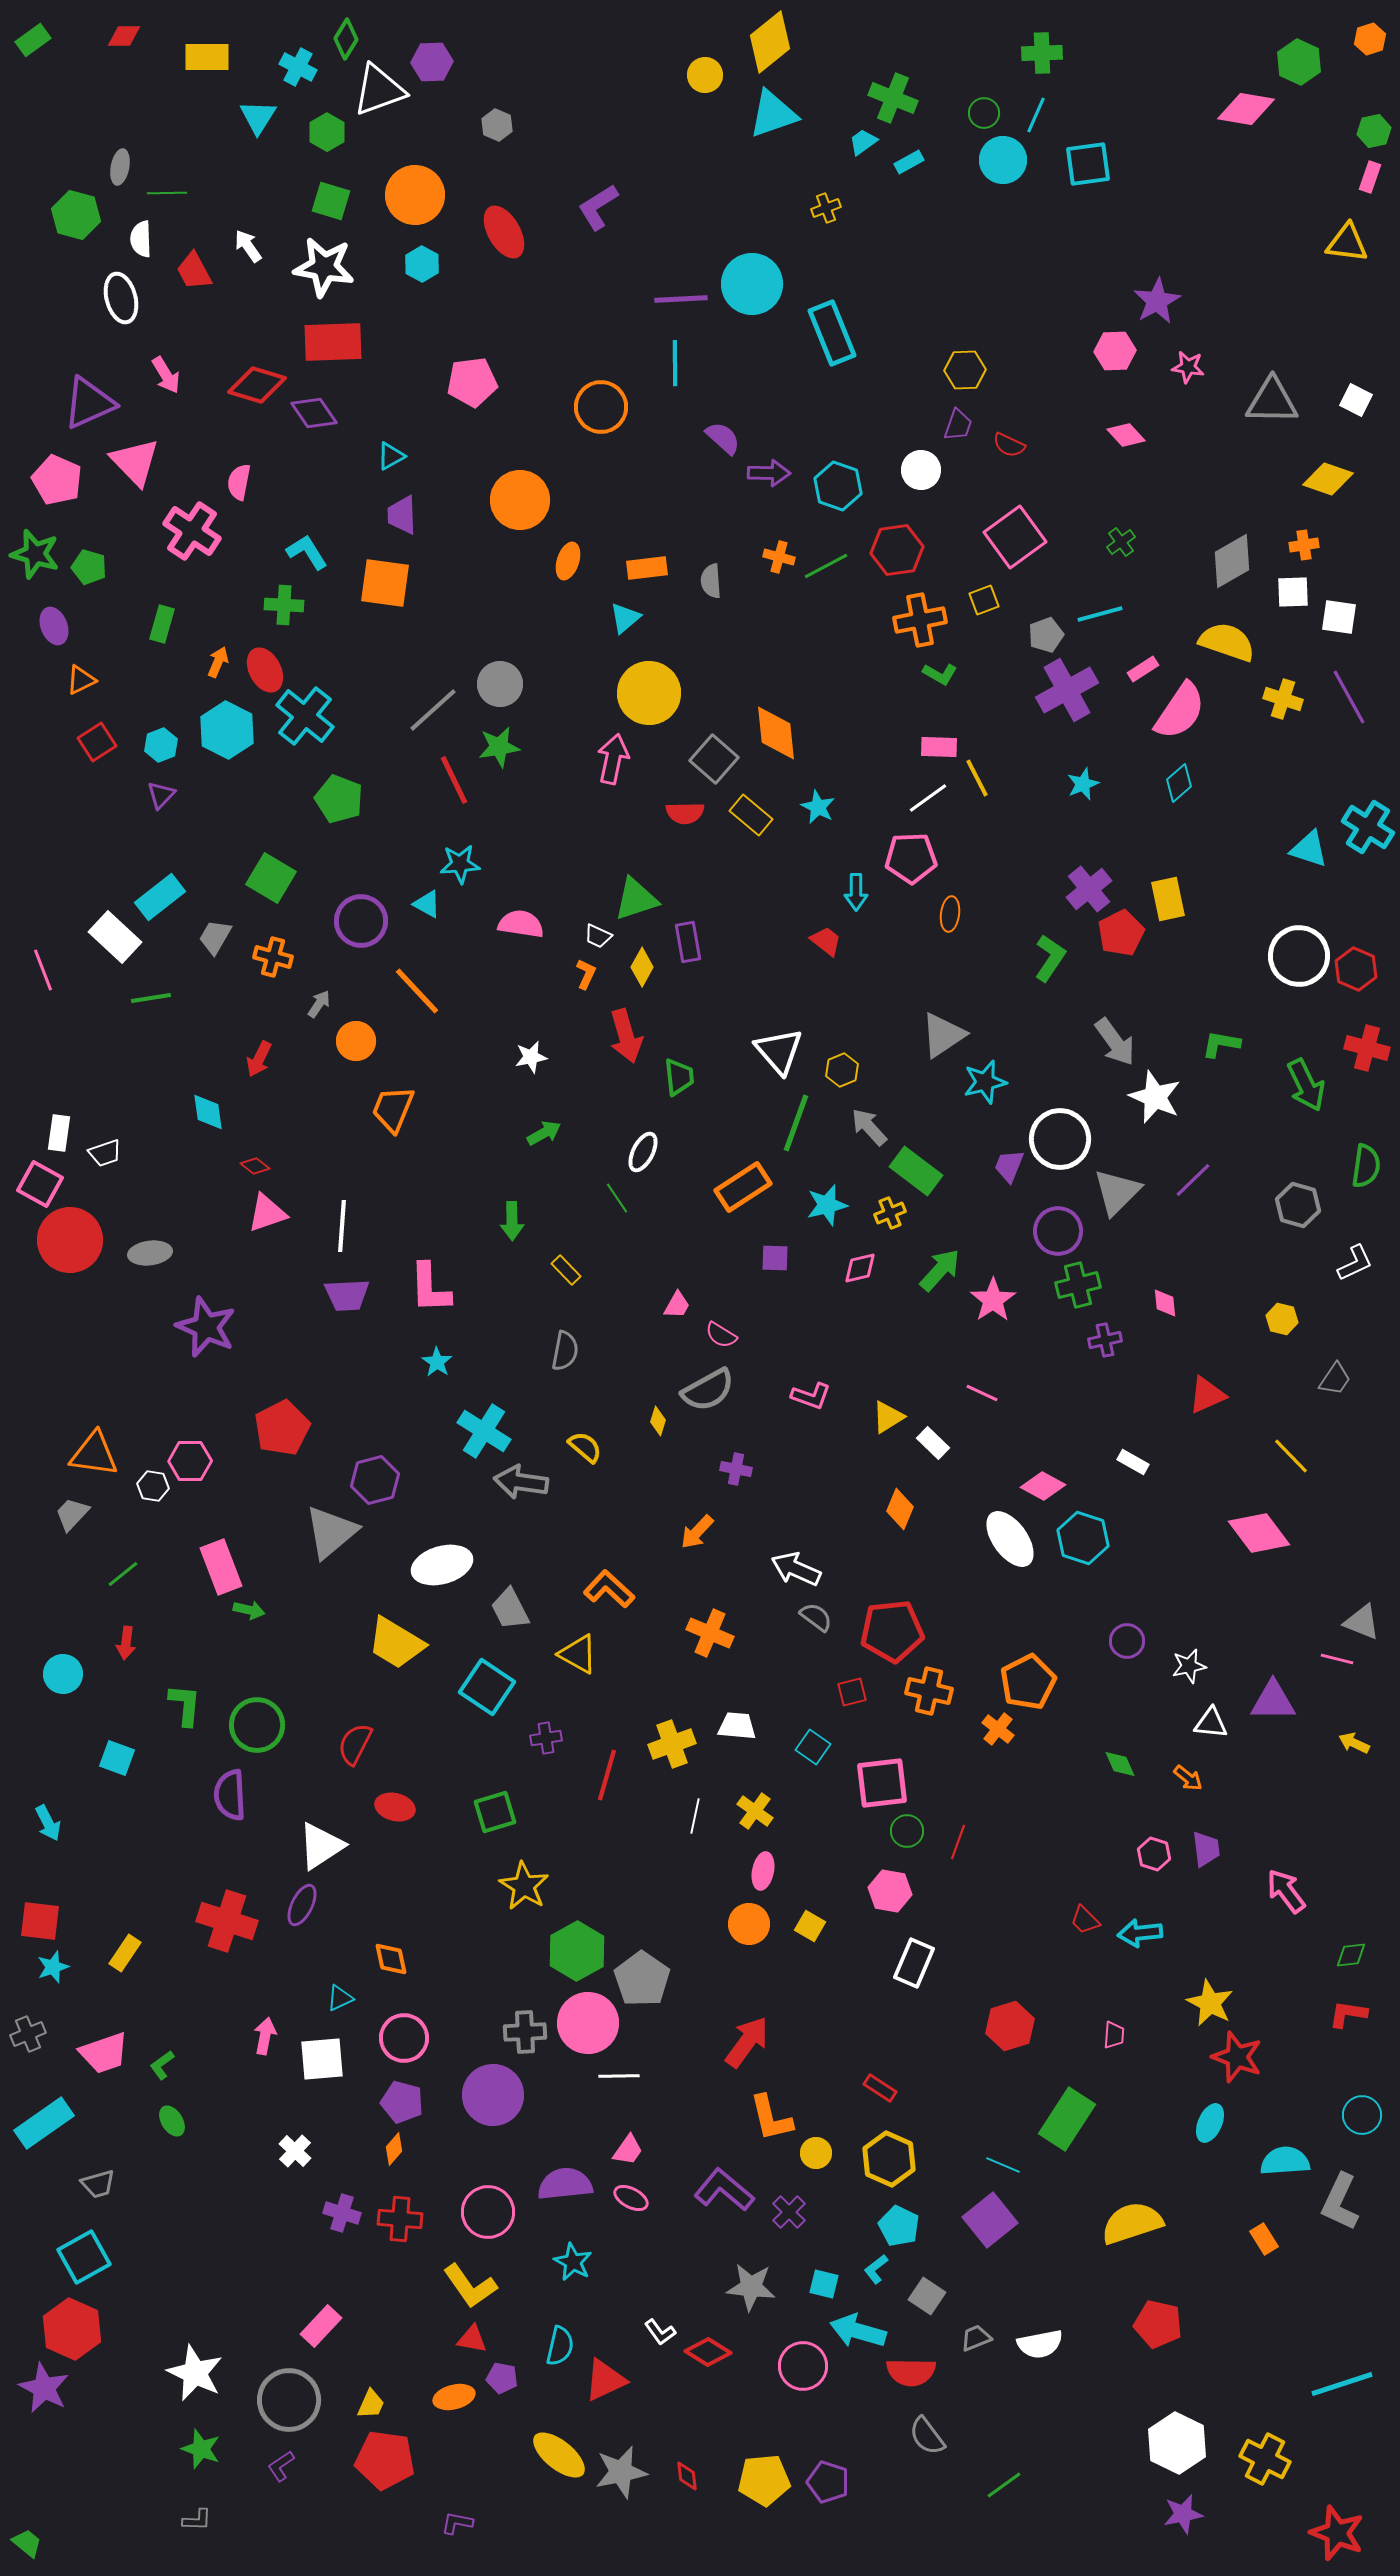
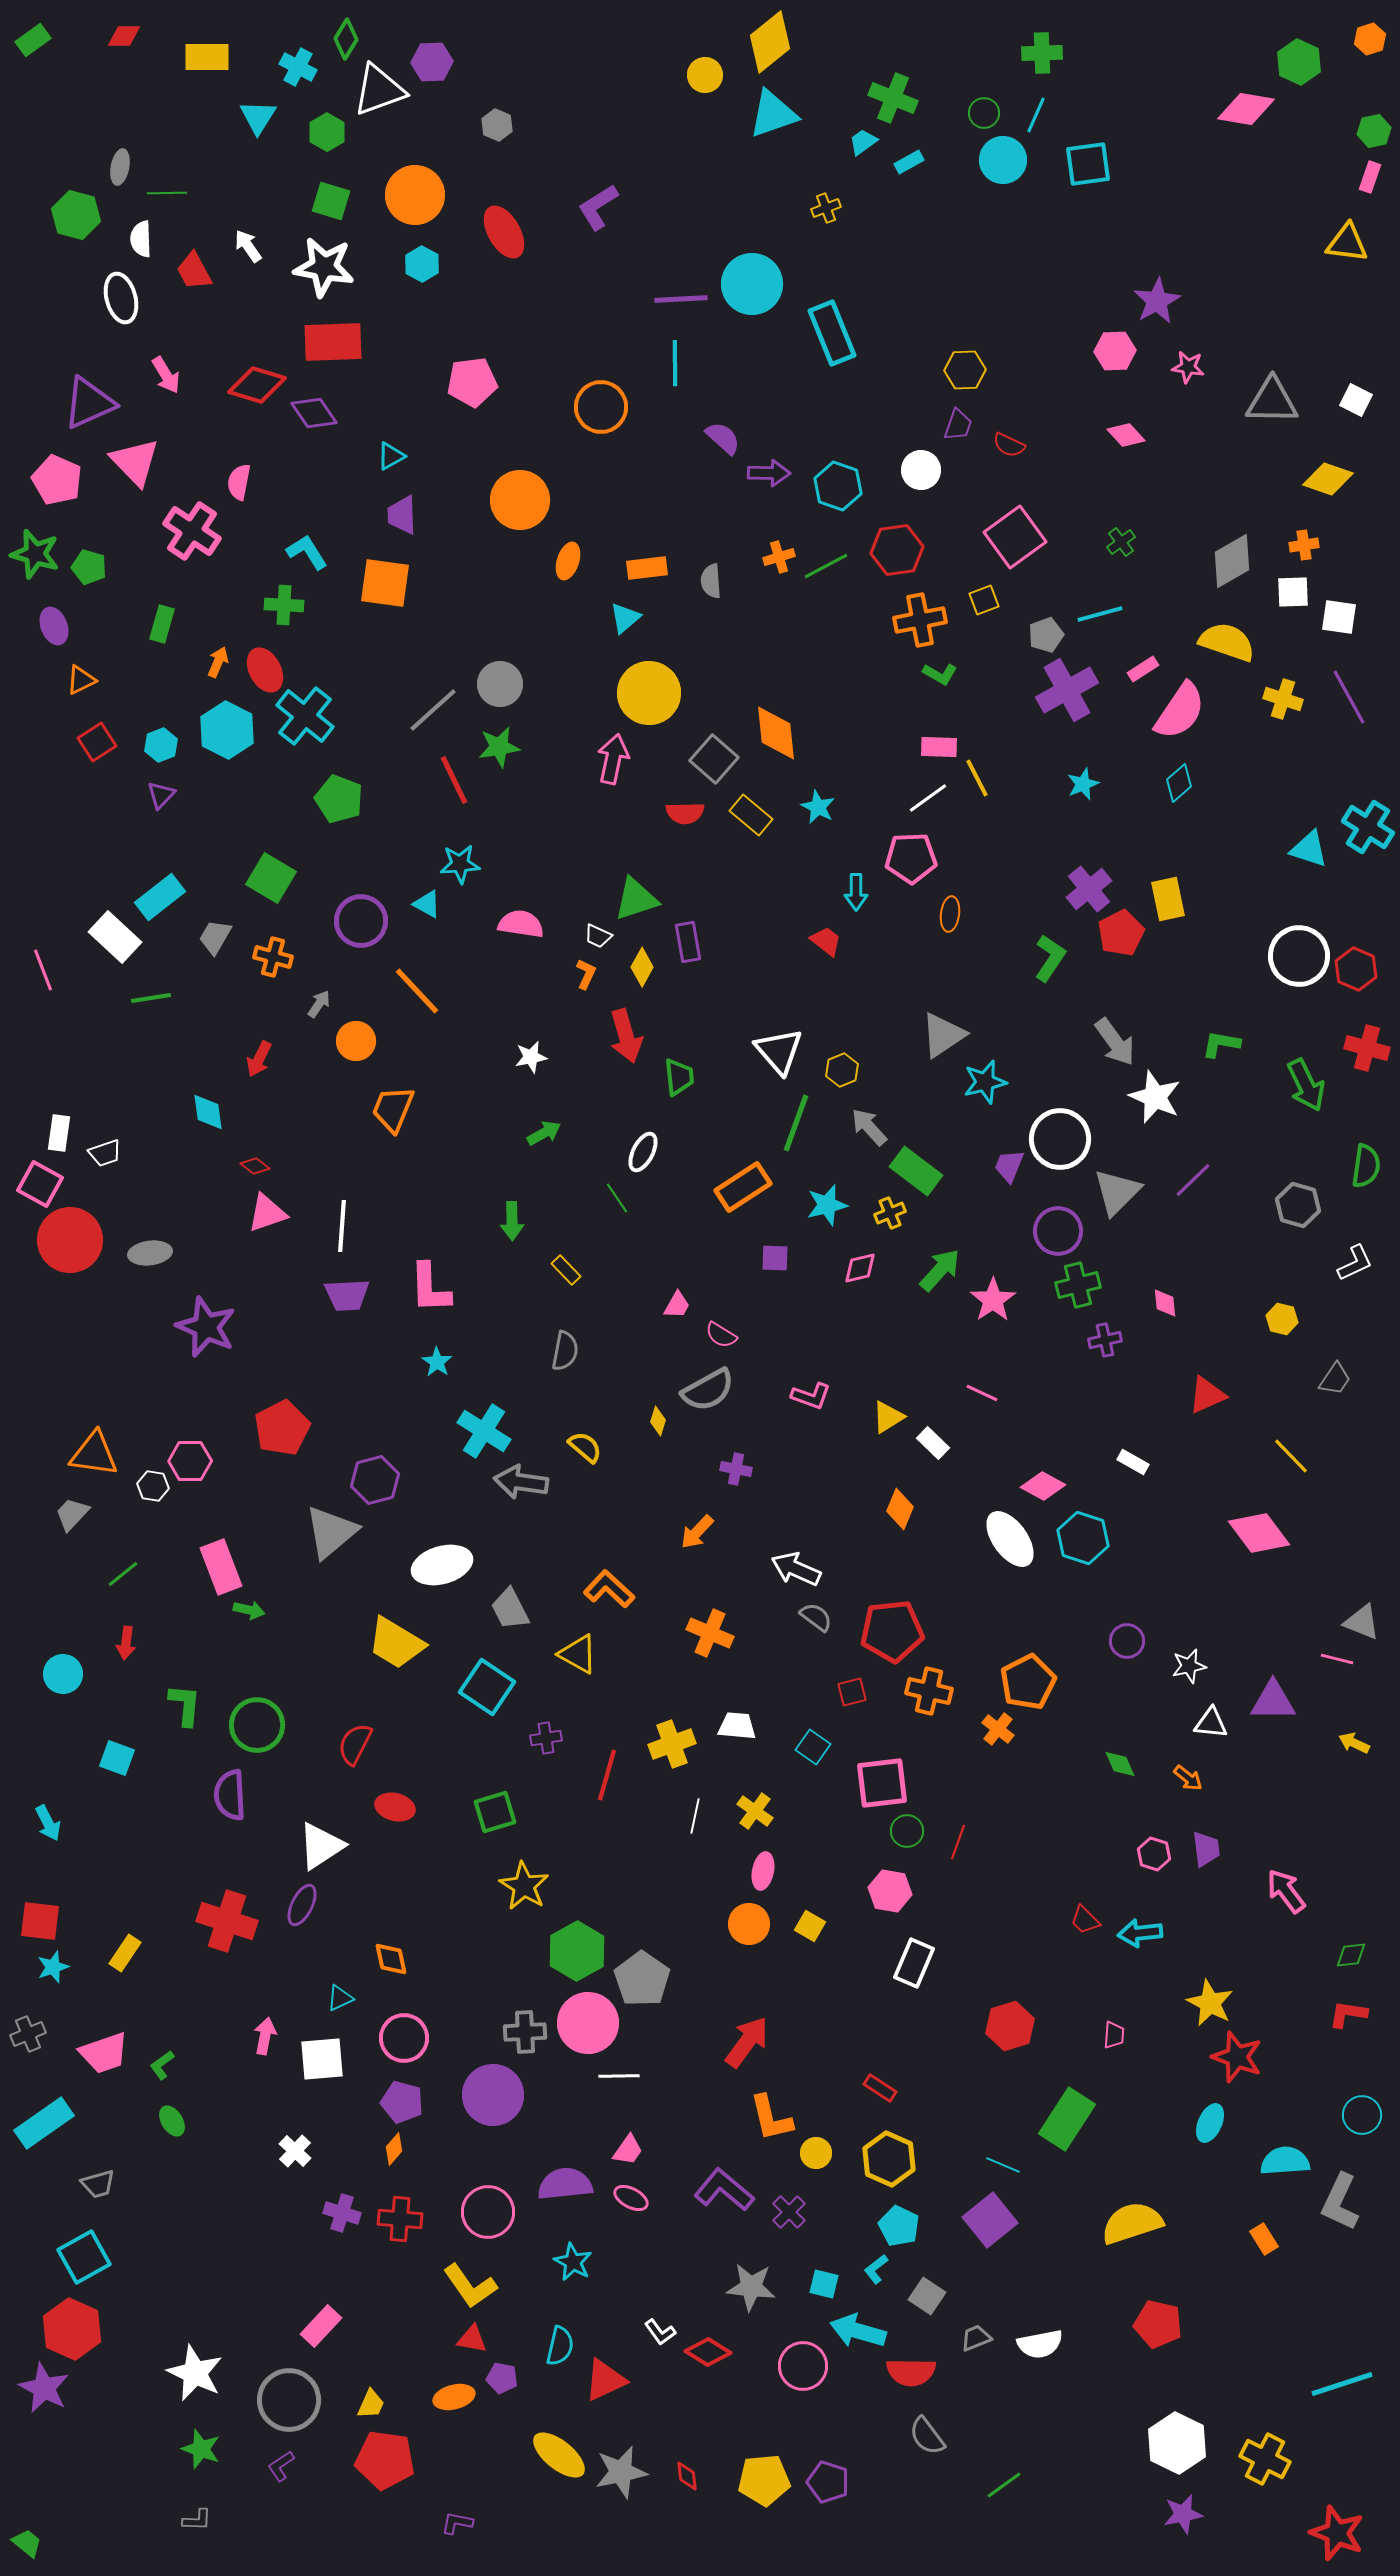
orange cross at (779, 557): rotated 32 degrees counterclockwise
